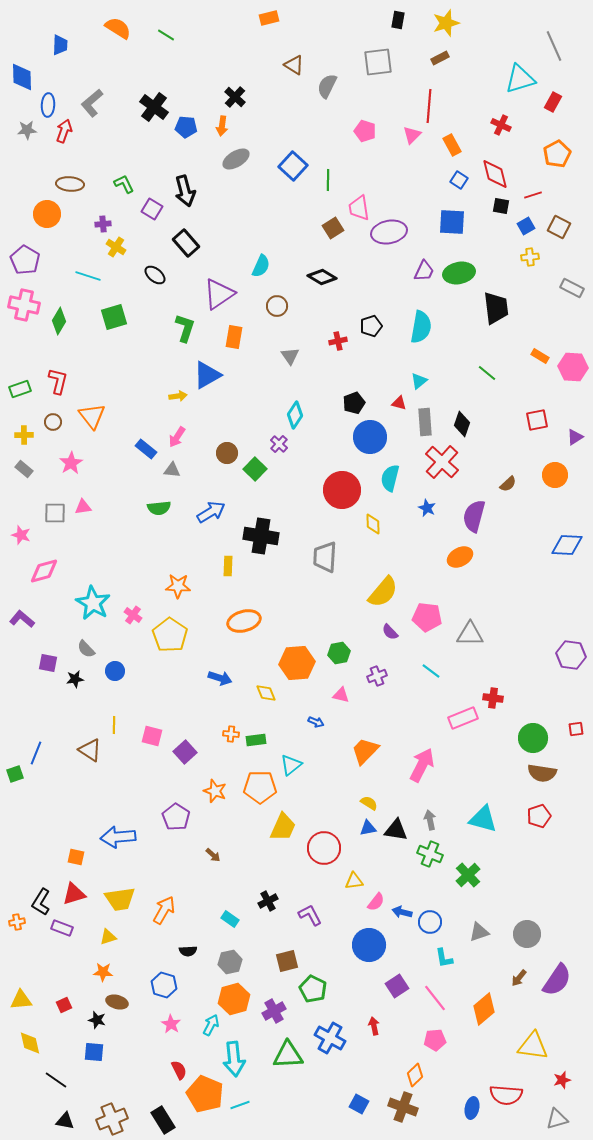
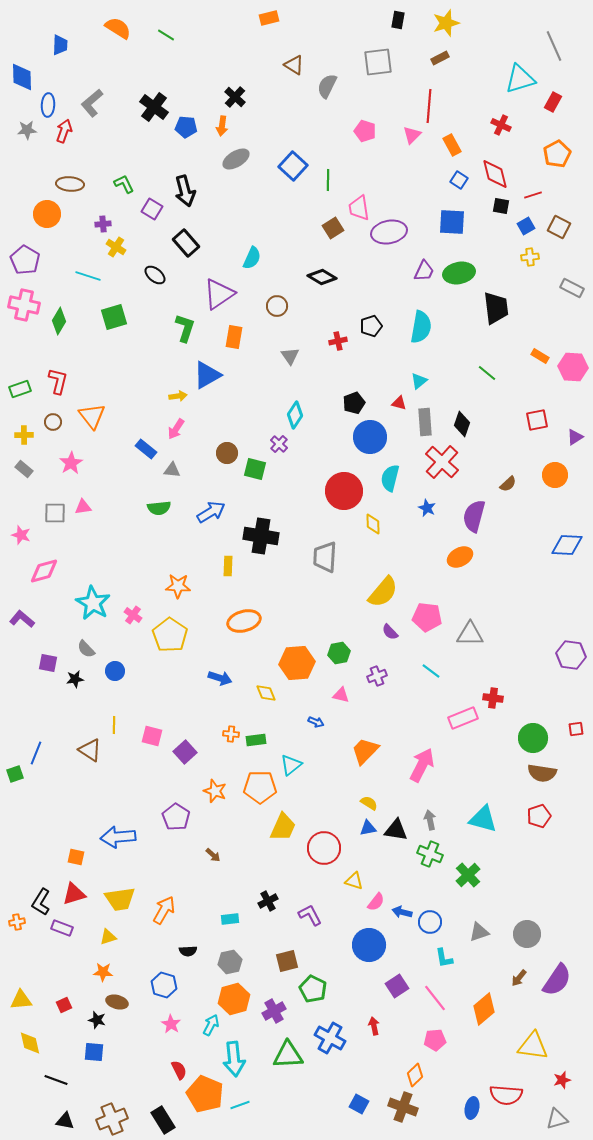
cyan semicircle at (261, 266): moved 9 px left, 8 px up
pink arrow at (177, 437): moved 1 px left, 8 px up
green square at (255, 469): rotated 30 degrees counterclockwise
red circle at (342, 490): moved 2 px right, 1 px down
yellow triangle at (354, 881): rotated 24 degrees clockwise
cyan rectangle at (230, 919): rotated 42 degrees counterclockwise
black line at (56, 1080): rotated 15 degrees counterclockwise
